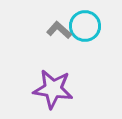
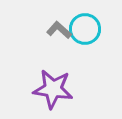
cyan circle: moved 3 px down
